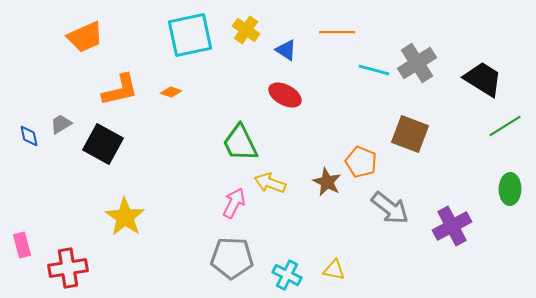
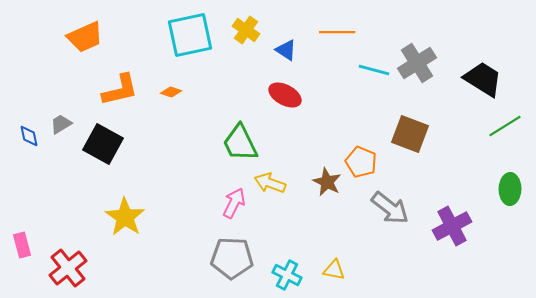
red cross: rotated 30 degrees counterclockwise
